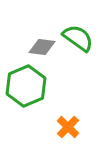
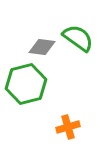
green hexagon: moved 2 px up; rotated 9 degrees clockwise
orange cross: rotated 30 degrees clockwise
